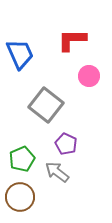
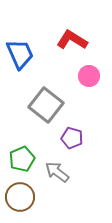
red L-shape: rotated 32 degrees clockwise
purple pentagon: moved 6 px right, 6 px up; rotated 10 degrees counterclockwise
